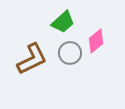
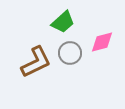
pink diamond: moved 6 px right, 1 px down; rotated 25 degrees clockwise
brown L-shape: moved 4 px right, 3 px down
